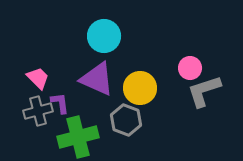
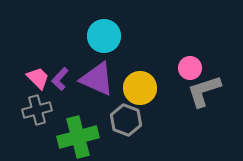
purple L-shape: moved 24 px up; rotated 130 degrees counterclockwise
gray cross: moved 1 px left, 1 px up
